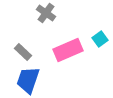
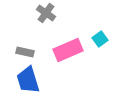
gray rectangle: moved 2 px right; rotated 30 degrees counterclockwise
blue trapezoid: rotated 36 degrees counterclockwise
